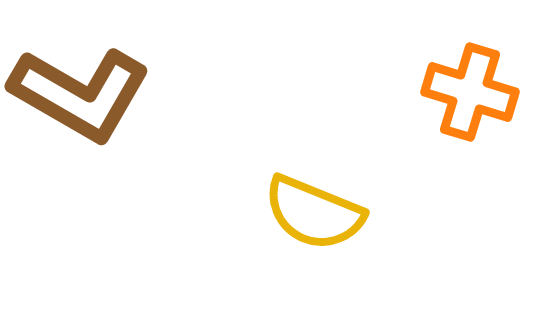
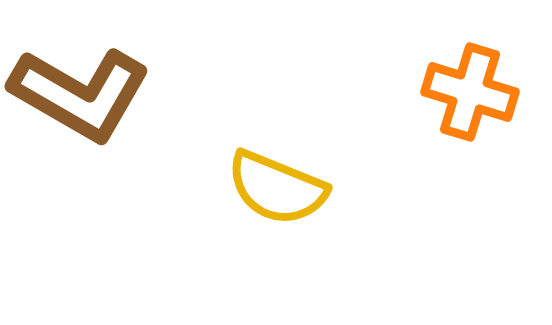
yellow semicircle: moved 37 px left, 25 px up
